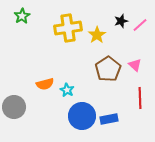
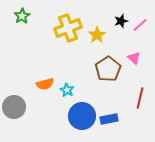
yellow cross: rotated 12 degrees counterclockwise
pink triangle: moved 1 px left, 7 px up
red line: rotated 15 degrees clockwise
